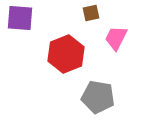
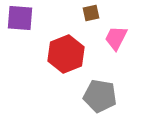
gray pentagon: moved 2 px right, 1 px up
